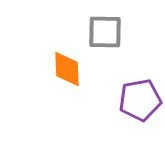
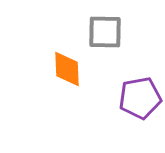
purple pentagon: moved 2 px up
